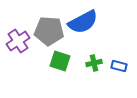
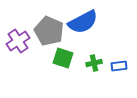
gray pentagon: rotated 20 degrees clockwise
green square: moved 3 px right, 3 px up
blue rectangle: rotated 21 degrees counterclockwise
